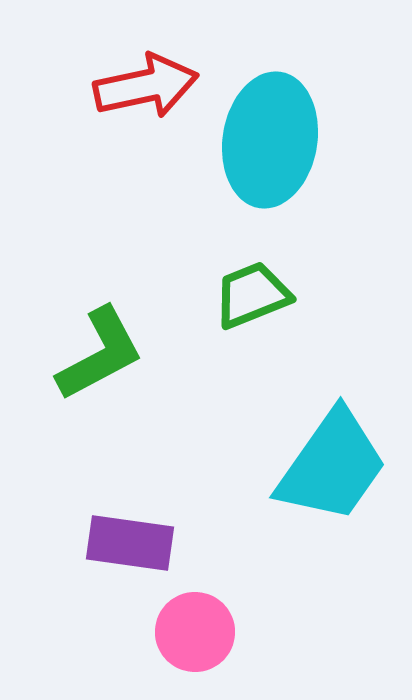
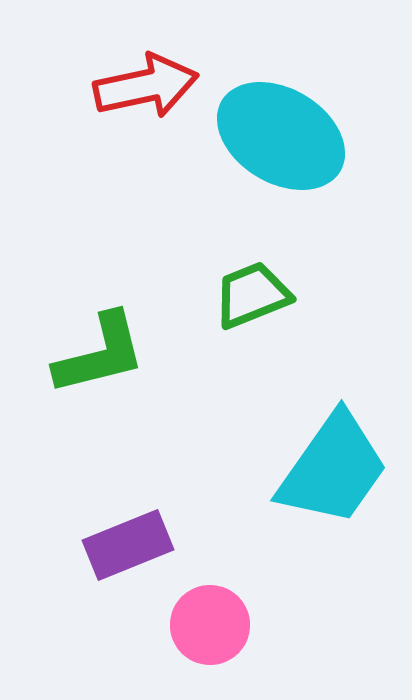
cyan ellipse: moved 11 px right, 4 px up; rotated 68 degrees counterclockwise
green L-shape: rotated 14 degrees clockwise
cyan trapezoid: moved 1 px right, 3 px down
purple rectangle: moved 2 px left, 2 px down; rotated 30 degrees counterclockwise
pink circle: moved 15 px right, 7 px up
